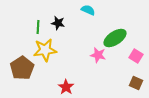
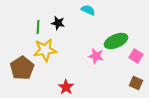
green ellipse: moved 1 px right, 3 px down; rotated 10 degrees clockwise
pink star: moved 2 px left, 1 px down
